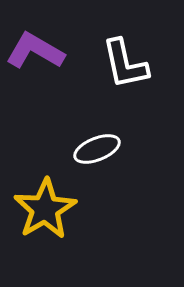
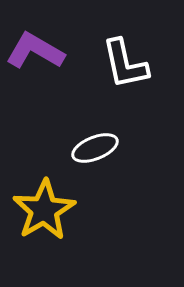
white ellipse: moved 2 px left, 1 px up
yellow star: moved 1 px left, 1 px down
